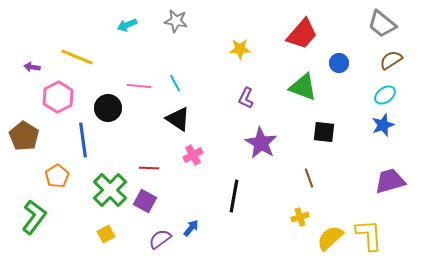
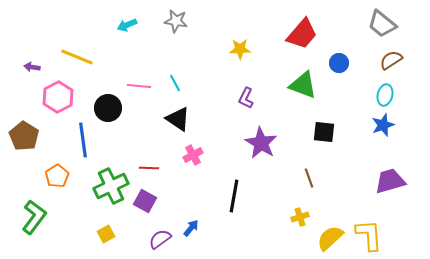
green triangle: moved 2 px up
cyan ellipse: rotated 40 degrees counterclockwise
green cross: moved 1 px right, 4 px up; rotated 20 degrees clockwise
